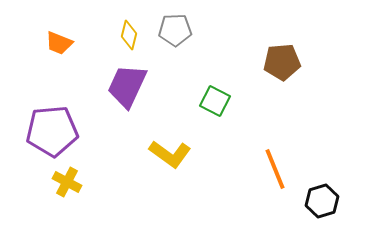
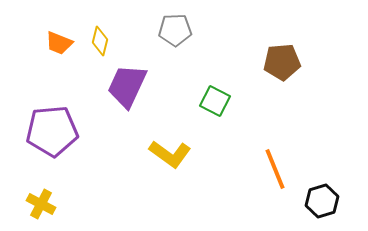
yellow diamond: moved 29 px left, 6 px down
yellow cross: moved 26 px left, 22 px down
